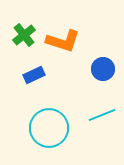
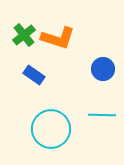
orange L-shape: moved 5 px left, 3 px up
blue rectangle: rotated 60 degrees clockwise
cyan line: rotated 24 degrees clockwise
cyan circle: moved 2 px right, 1 px down
